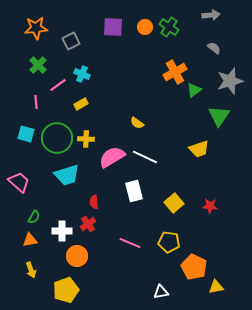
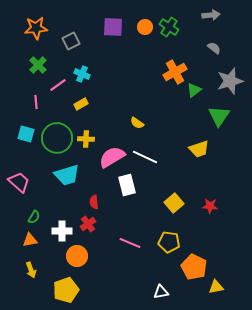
white rectangle at (134, 191): moved 7 px left, 6 px up
